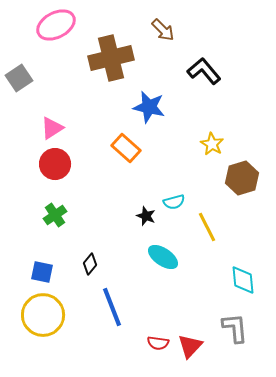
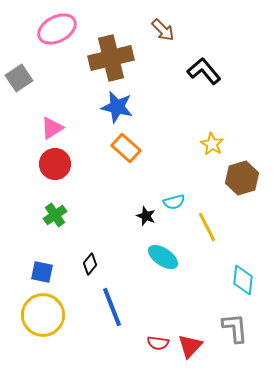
pink ellipse: moved 1 px right, 4 px down
blue star: moved 32 px left
cyan diamond: rotated 12 degrees clockwise
